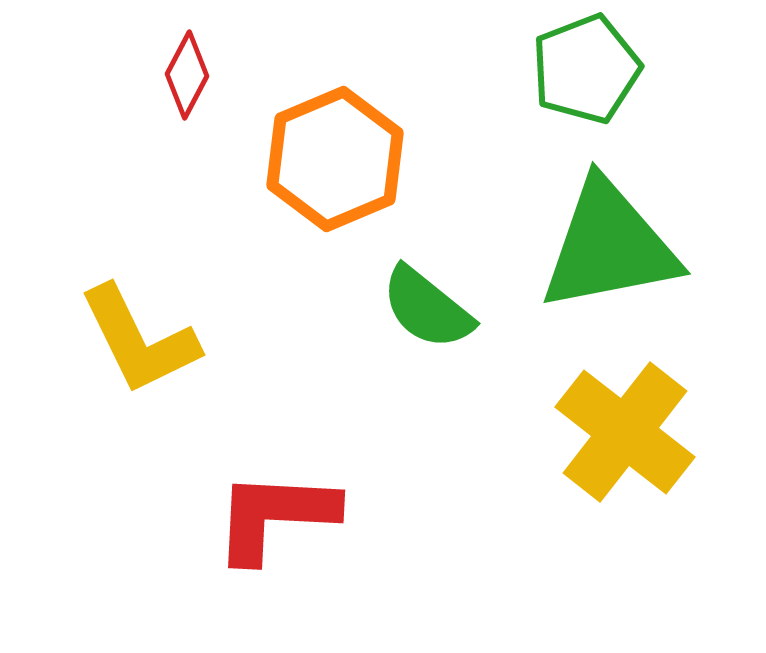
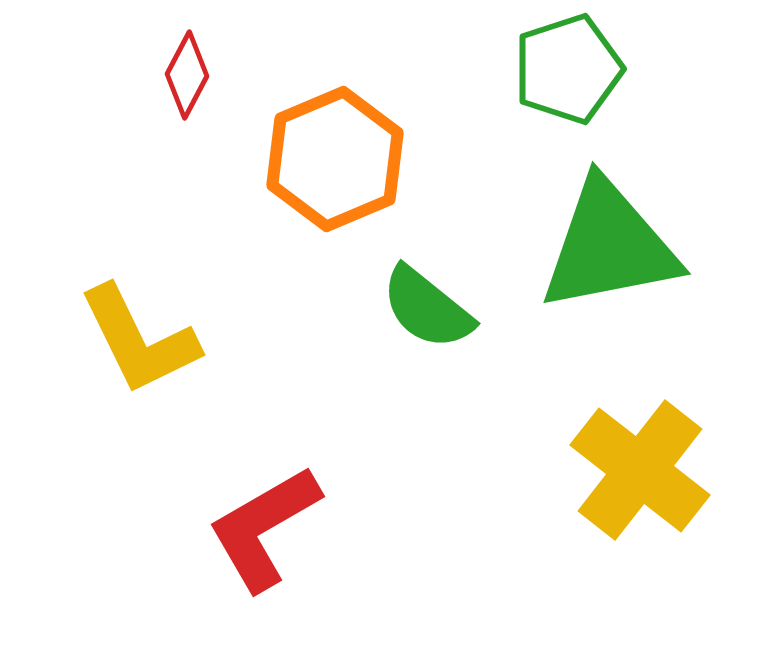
green pentagon: moved 18 px left; rotated 3 degrees clockwise
yellow cross: moved 15 px right, 38 px down
red L-shape: moved 11 px left, 12 px down; rotated 33 degrees counterclockwise
